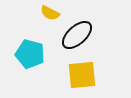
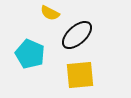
cyan pentagon: rotated 8 degrees clockwise
yellow square: moved 2 px left
